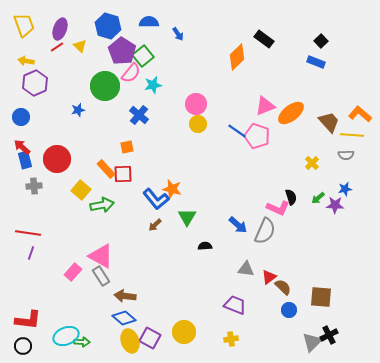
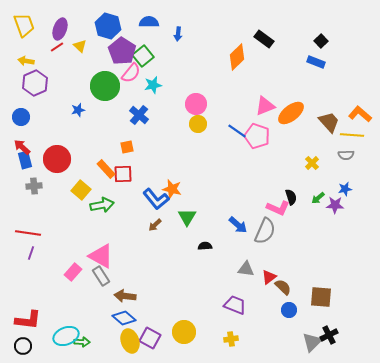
blue arrow at (178, 34): rotated 40 degrees clockwise
